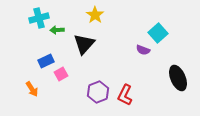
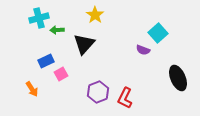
red L-shape: moved 3 px down
